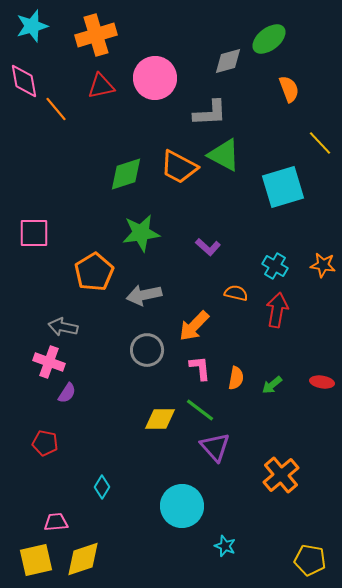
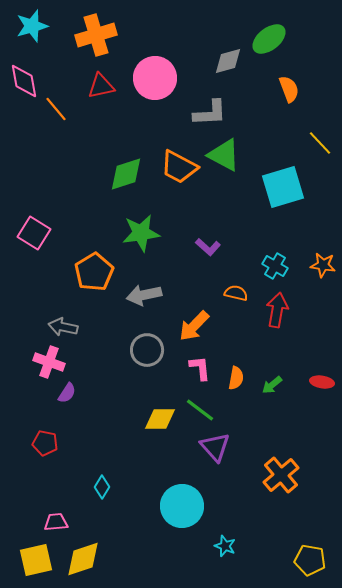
pink square at (34, 233): rotated 32 degrees clockwise
